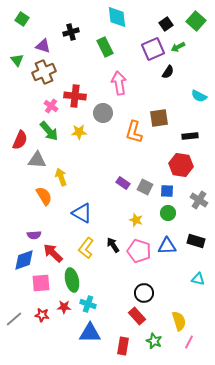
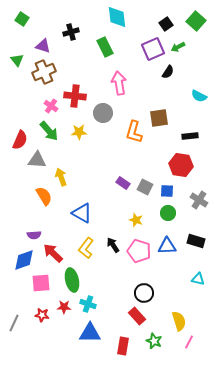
gray line at (14, 319): moved 4 px down; rotated 24 degrees counterclockwise
